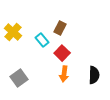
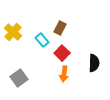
black semicircle: moved 12 px up
